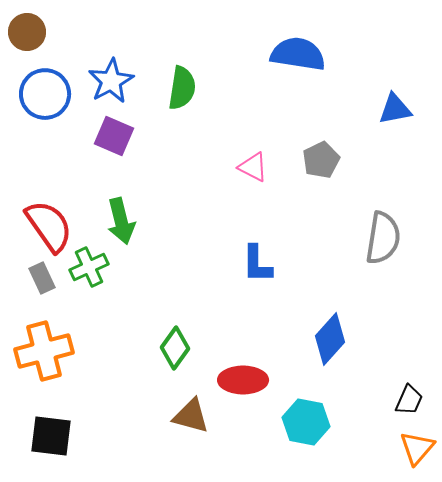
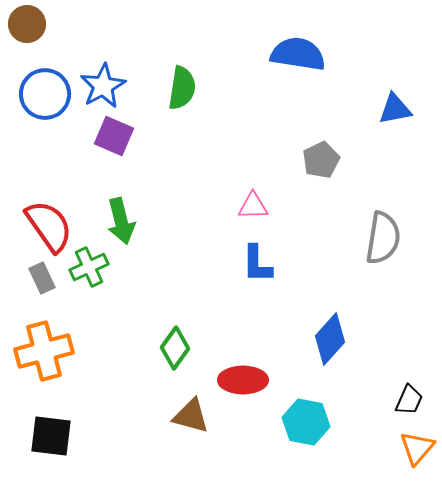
brown circle: moved 8 px up
blue star: moved 8 px left, 5 px down
pink triangle: moved 39 px down; rotated 28 degrees counterclockwise
